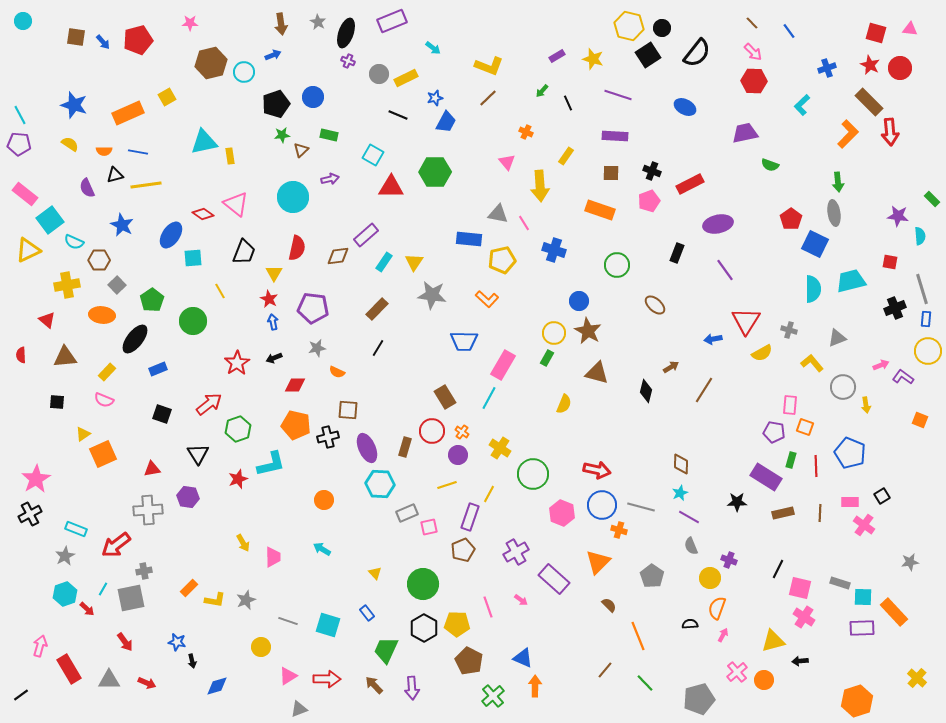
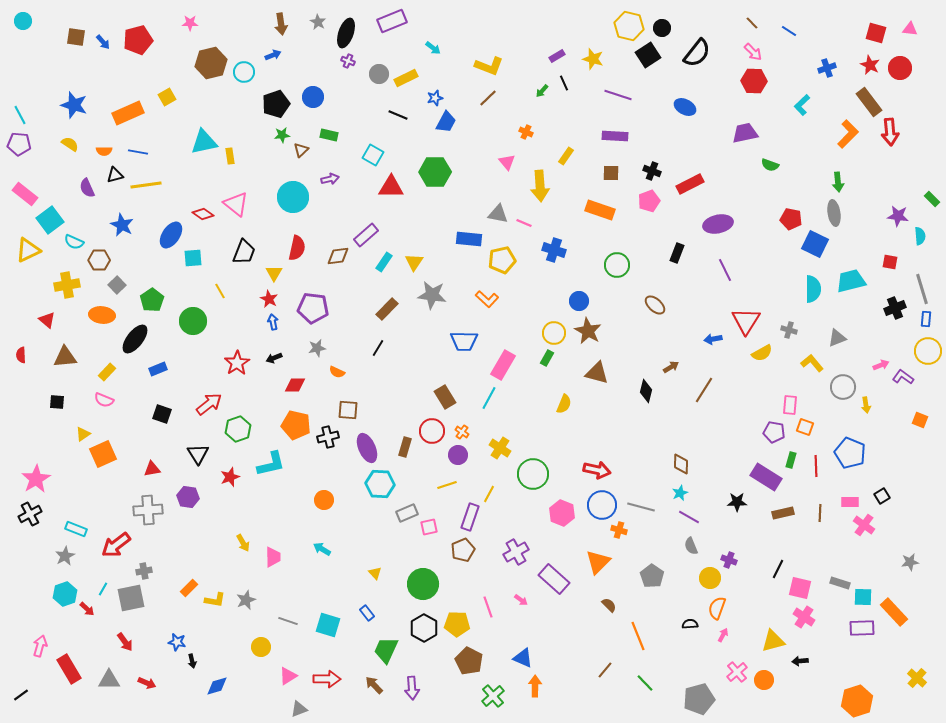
blue line at (789, 31): rotated 21 degrees counterclockwise
brown rectangle at (869, 102): rotated 8 degrees clockwise
black line at (568, 103): moved 4 px left, 20 px up
red pentagon at (791, 219): rotated 25 degrees counterclockwise
pink line at (524, 223): rotated 35 degrees counterclockwise
purple line at (725, 270): rotated 10 degrees clockwise
brown rectangle at (377, 309): moved 10 px right
red star at (238, 479): moved 8 px left, 2 px up
